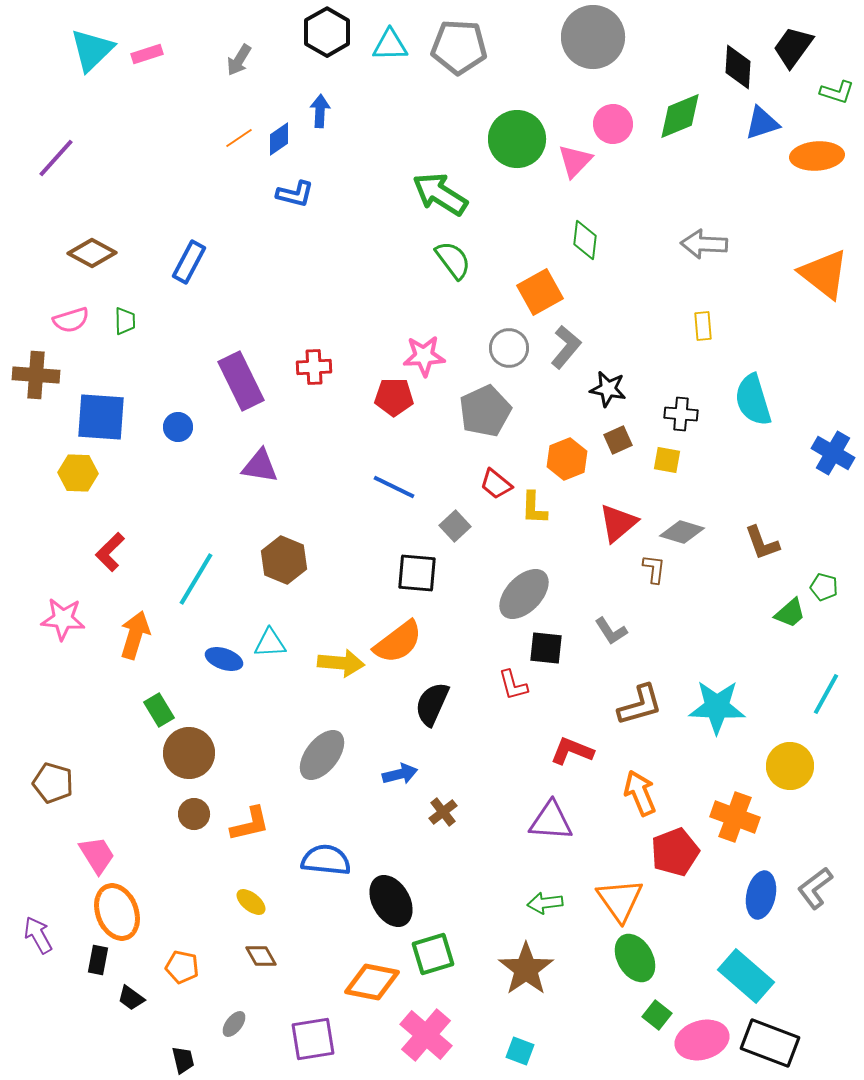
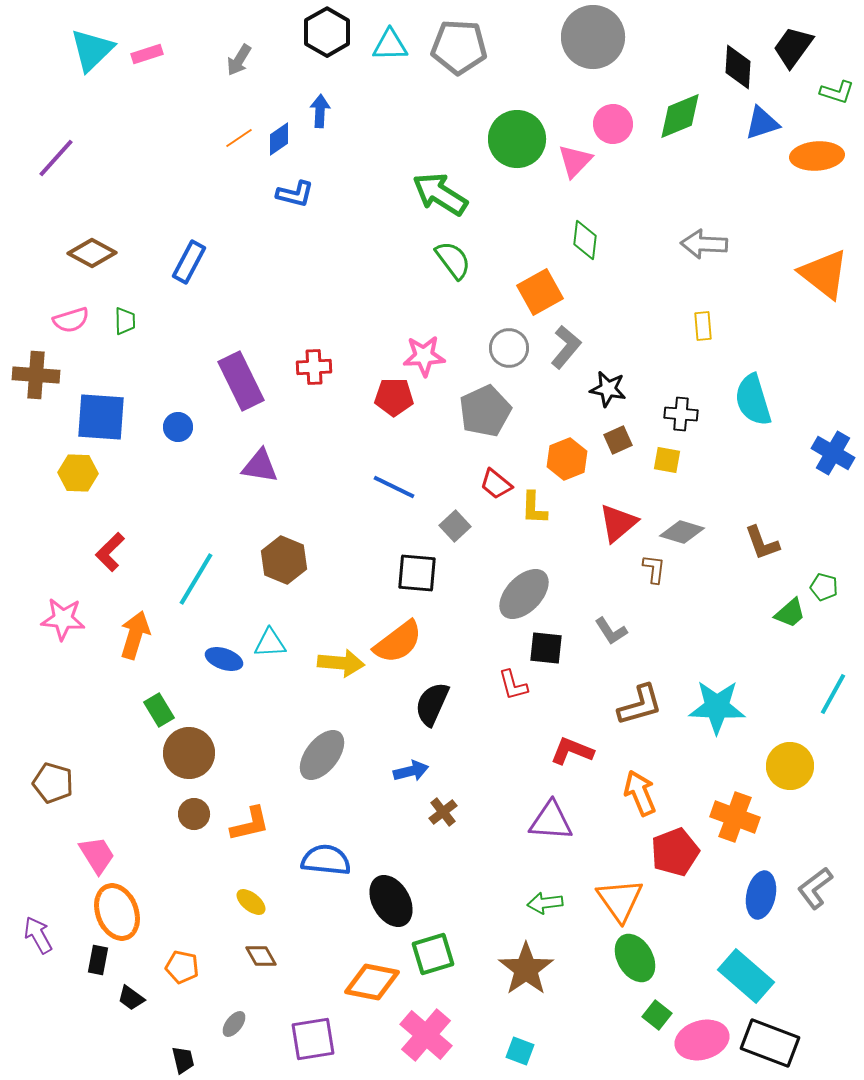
cyan line at (826, 694): moved 7 px right
blue arrow at (400, 774): moved 11 px right, 3 px up
